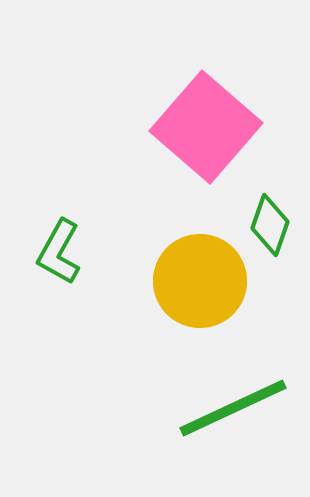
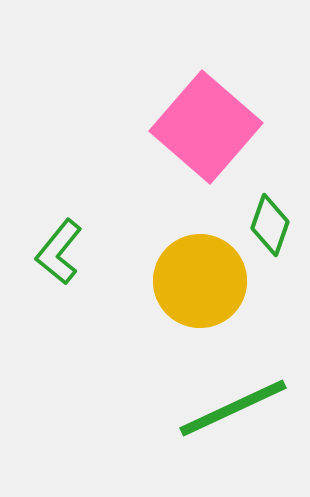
green L-shape: rotated 10 degrees clockwise
